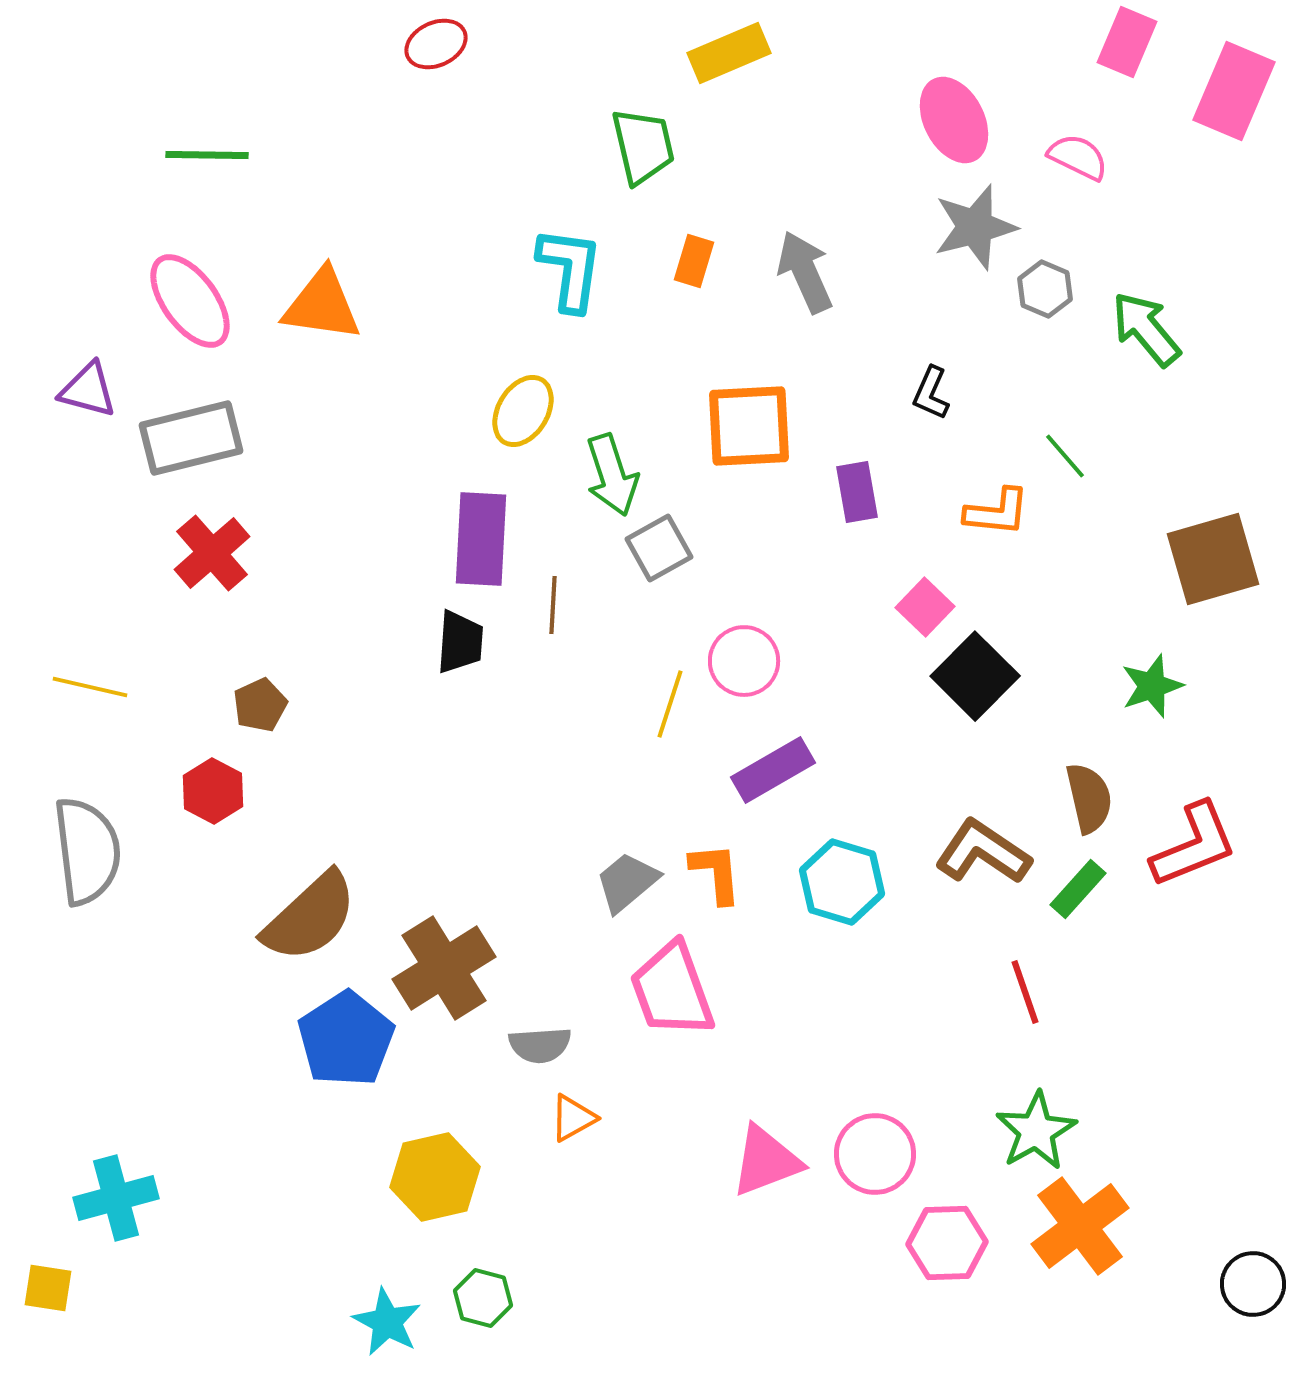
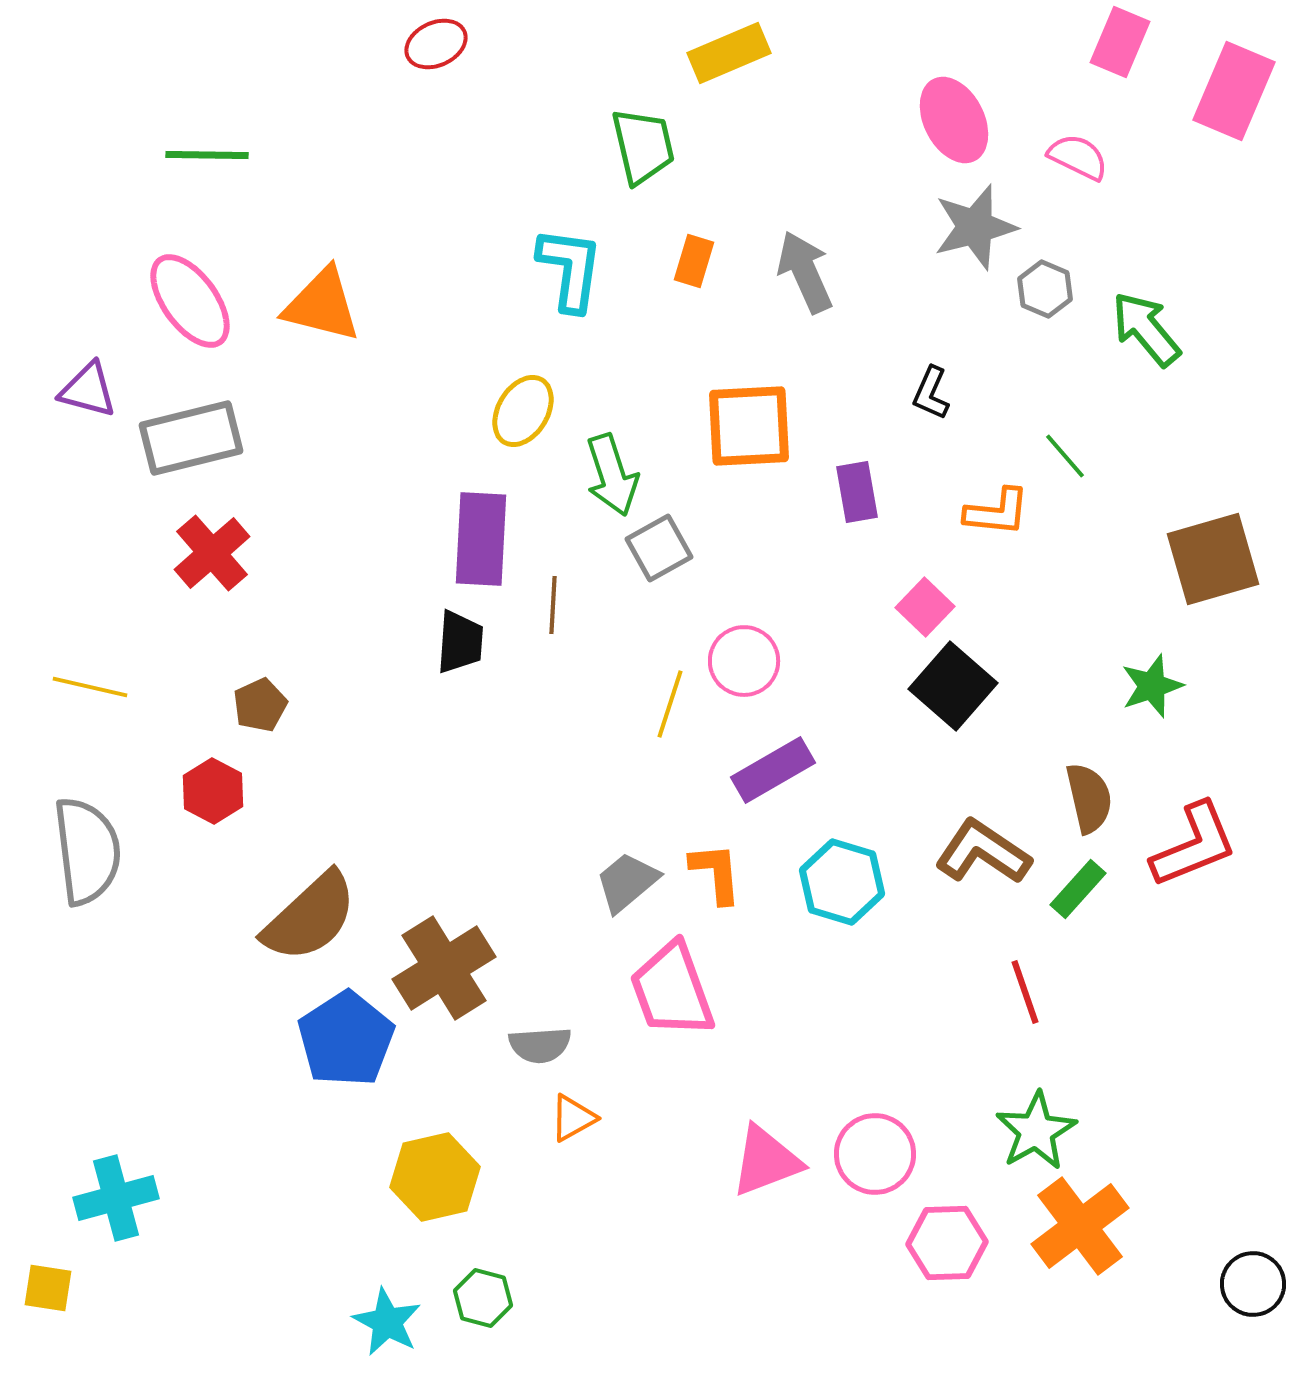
pink rectangle at (1127, 42): moved 7 px left
orange triangle at (322, 305): rotated 6 degrees clockwise
black square at (975, 676): moved 22 px left, 10 px down; rotated 4 degrees counterclockwise
